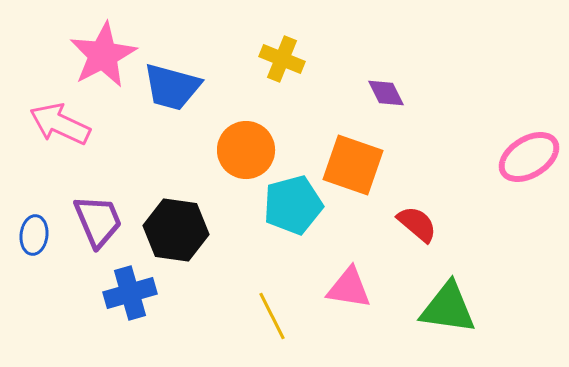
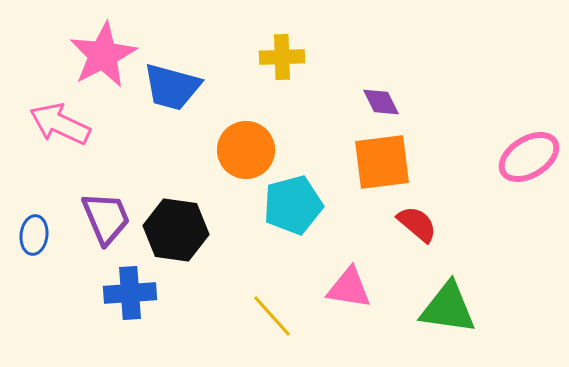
yellow cross: moved 2 px up; rotated 24 degrees counterclockwise
purple diamond: moved 5 px left, 9 px down
orange square: moved 29 px right, 3 px up; rotated 26 degrees counterclockwise
purple trapezoid: moved 8 px right, 3 px up
blue cross: rotated 12 degrees clockwise
yellow line: rotated 15 degrees counterclockwise
